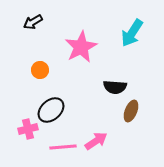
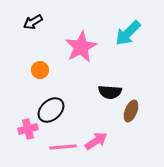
cyan arrow: moved 4 px left; rotated 12 degrees clockwise
black semicircle: moved 5 px left, 5 px down
